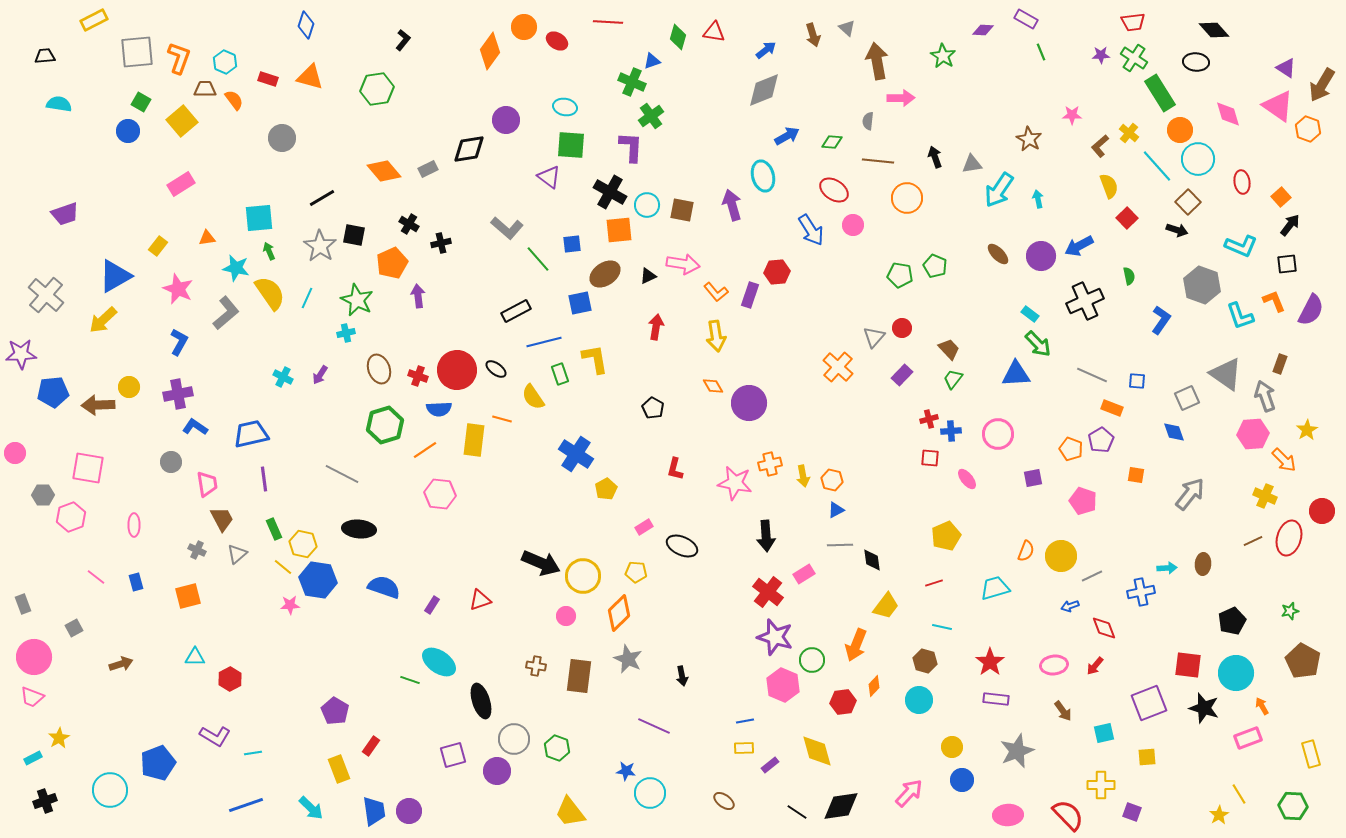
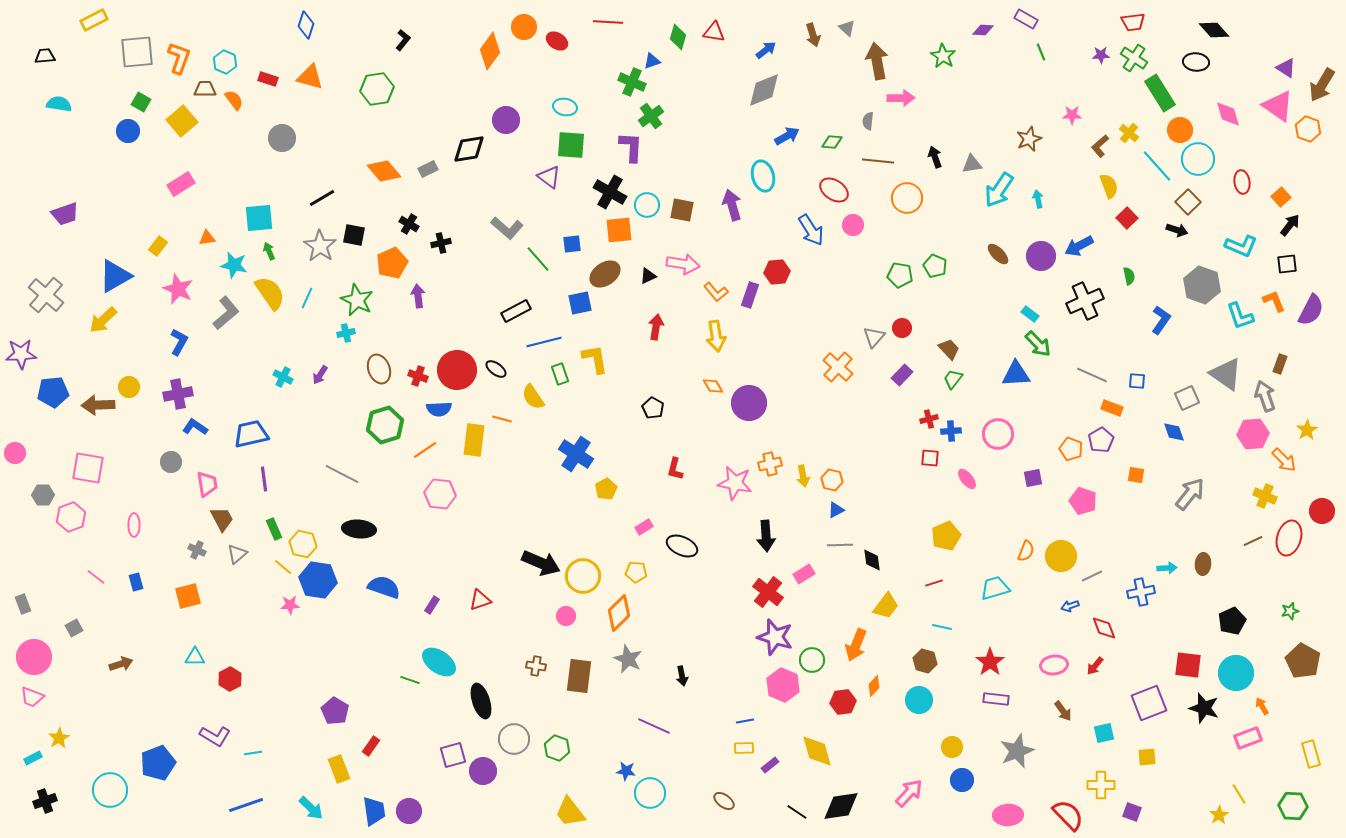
brown star at (1029, 139): rotated 20 degrees clockwise
cyan star at (236, 268): moved 2 px left, 3 px up
purple circle at (497, 771): moved 14 px left
